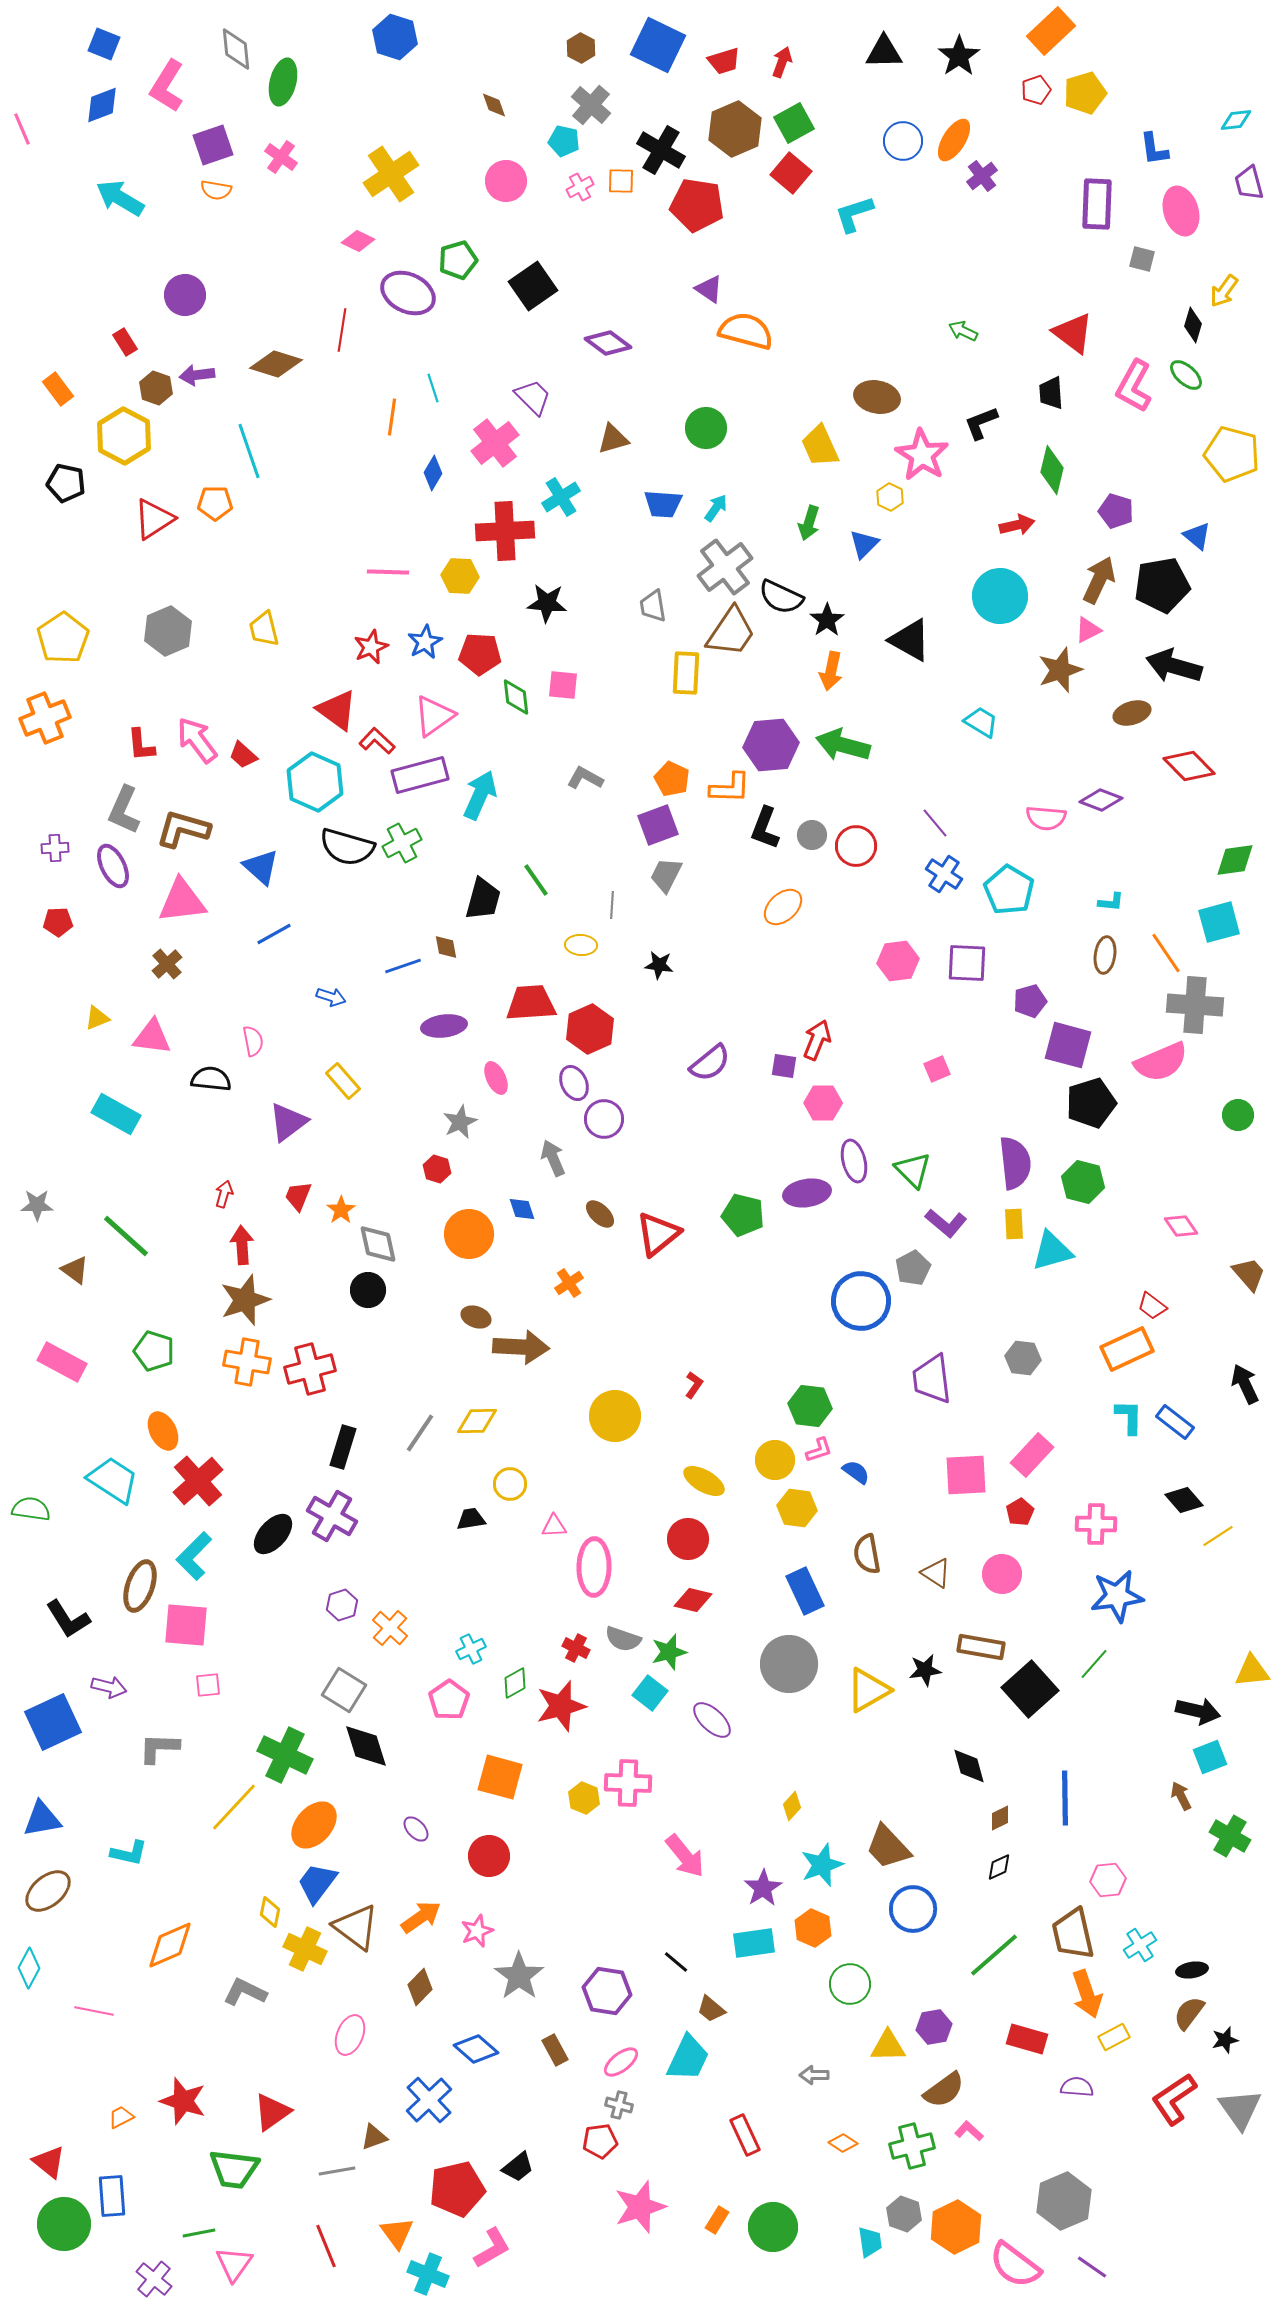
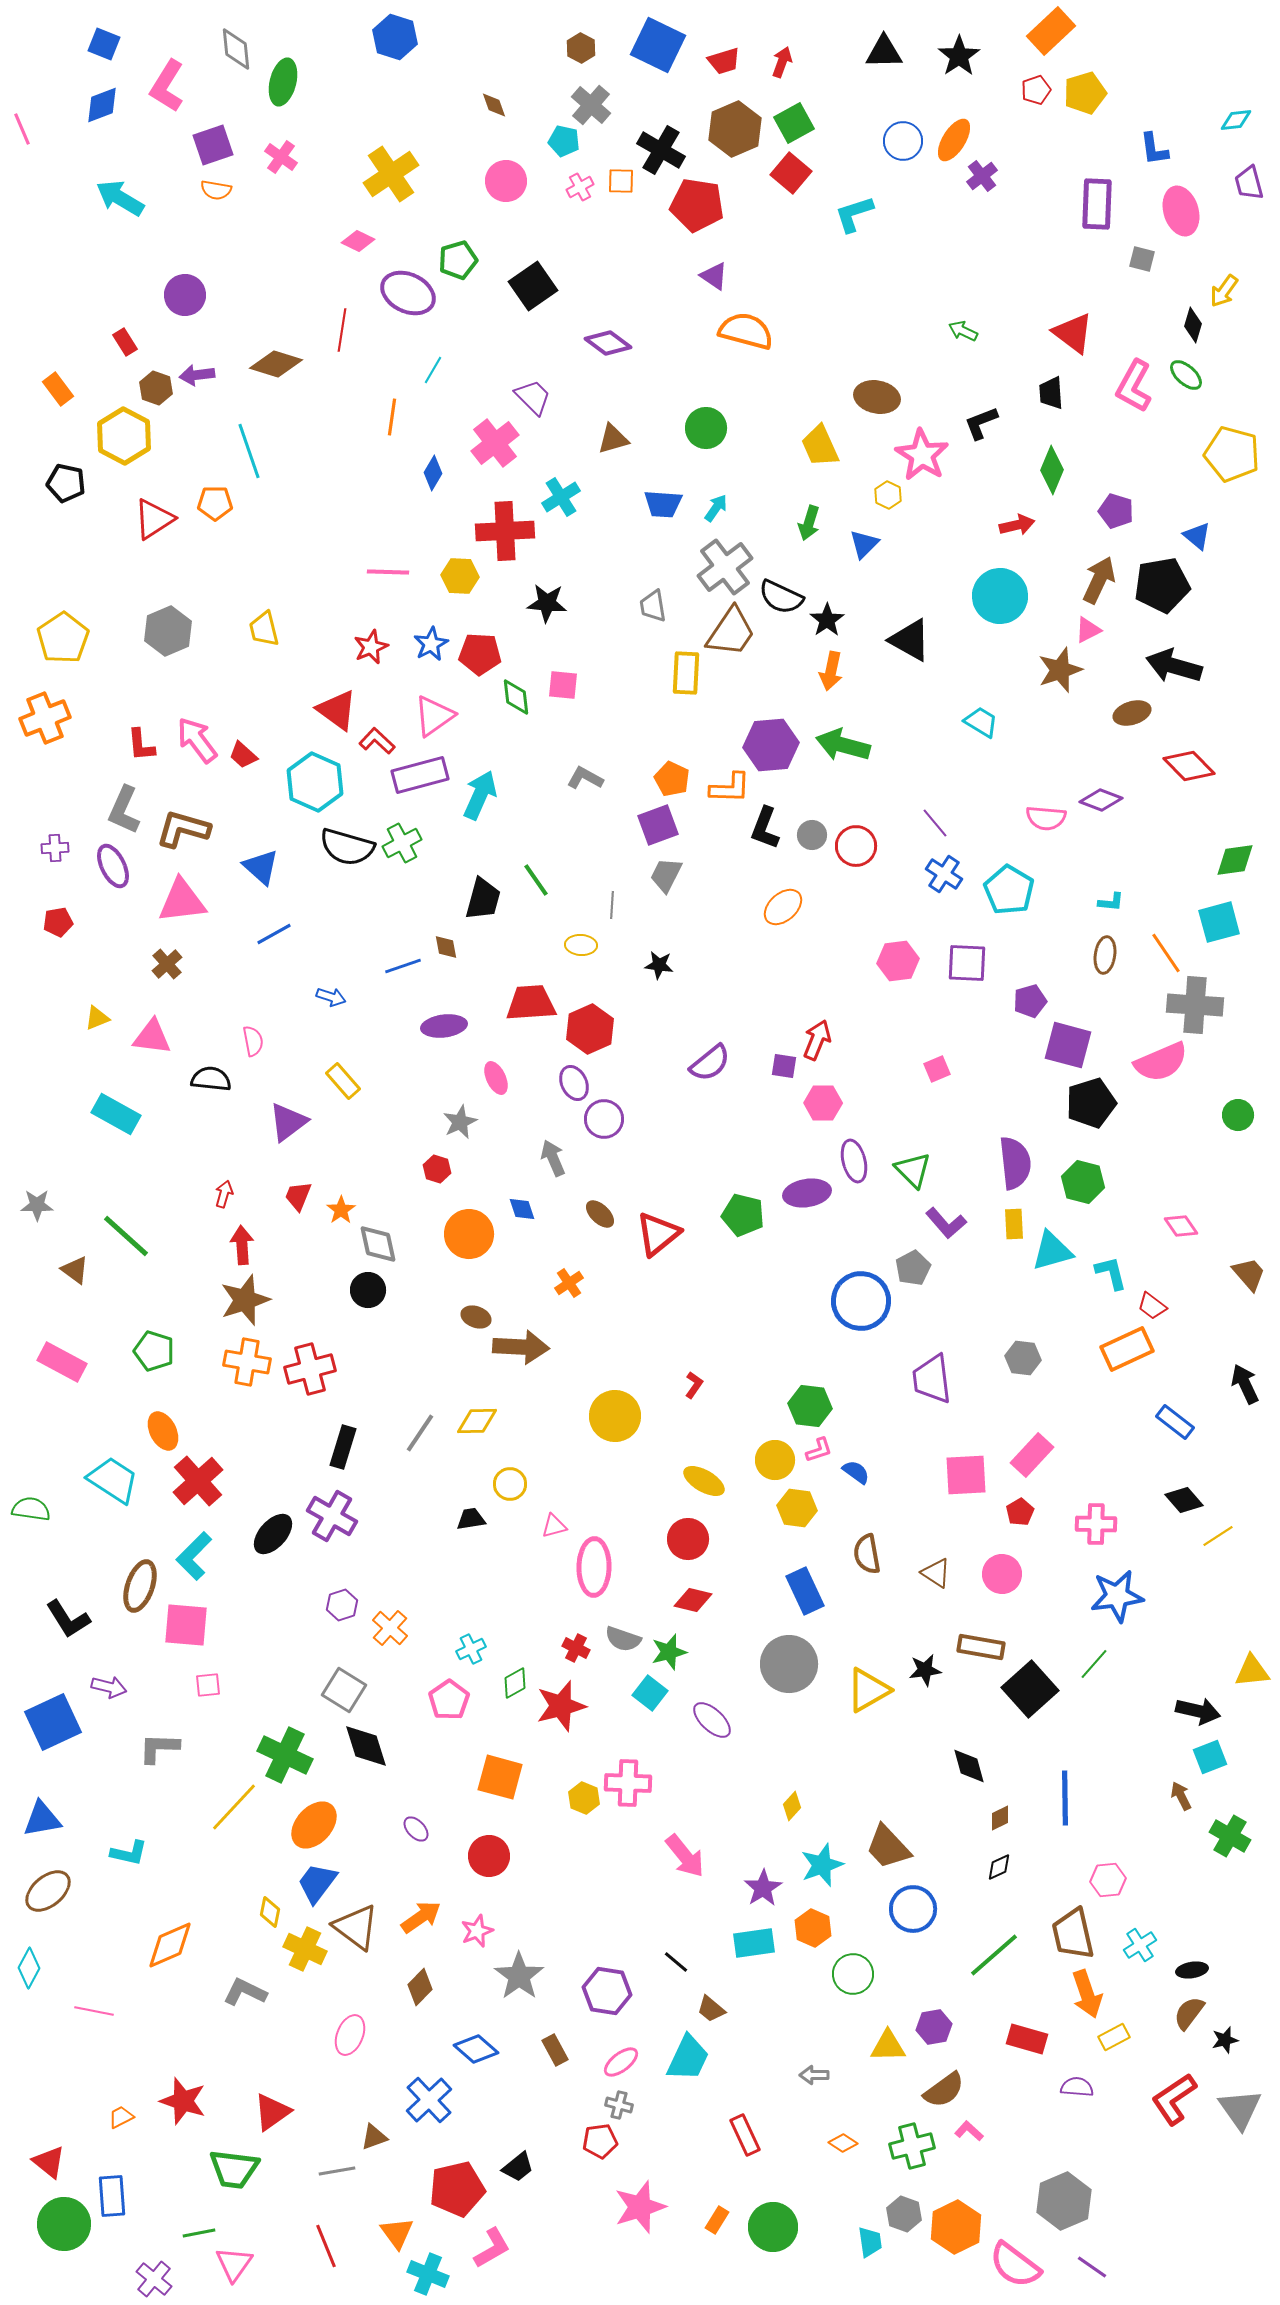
purple triangle at (709, 289): moved 5 px right, 13 px up
cyan line at (433, 388): moved 18 px up; rotated 48 degrees clockwise
green diamond at (1052, 470): rotated 9 degrees clockwise
yellow hexagon at (890, 497): moved 2 px left, 2 px up
blue star at (425, 642): moved 6 px right, 2 px down
red pentagon at (58, 922): rotated 8 degrees counterclockwise
purple L-shape at (946, 1223): rotated 9 degrees clockwise
cyan L-shape at (1129, 1417): moved 18 px left, 144 px up; rotated 15 degrees counterclockwise
pink triangle at (554, 1526): rotated 12 degrees counterclockwise
green circle at (850, 1984): moved 3 px right, 10 px up
